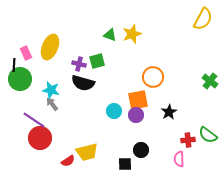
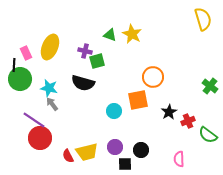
yellow semicircle: rotated 45 degrees counterclockwise
yellow star: rotated 24 degrees counterclockwise
purple cross: moved 6 px right, 13 px up
green cross: moved 5 px down
cyan star: moved 2 px left, 2 px up
purple circle: moved 21 px left, 32 px down
red cross: moved 19 px up; rotated 16 degrees counterclockwise
red semicircle: moved 5 px up; rotated 96 degrees clockwise
